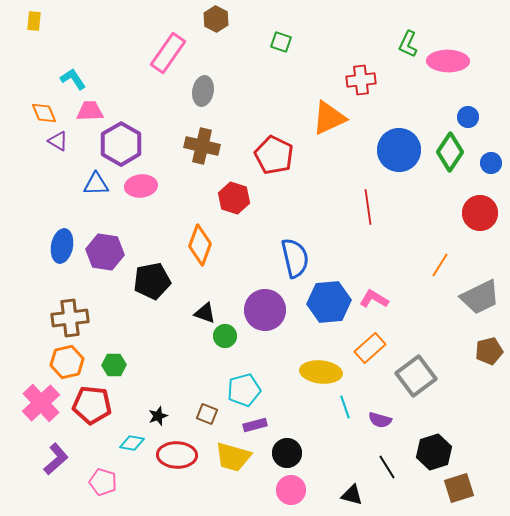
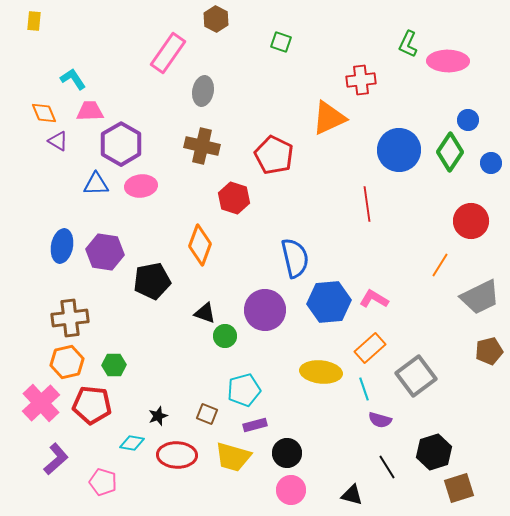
blue circle at (468, 117): moved 3 px down
red line at (368, 207): moved 1 px left, 3 px up
red circle at (480, 213): moved 9 px left, 8 px down
cyan line at (345, 407): moved 19 px right, 18 px up
